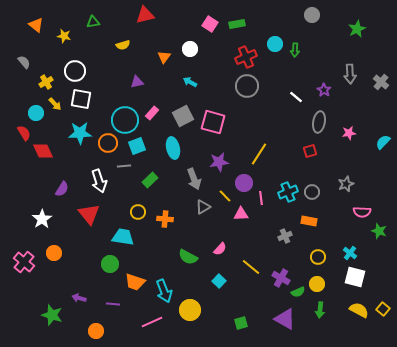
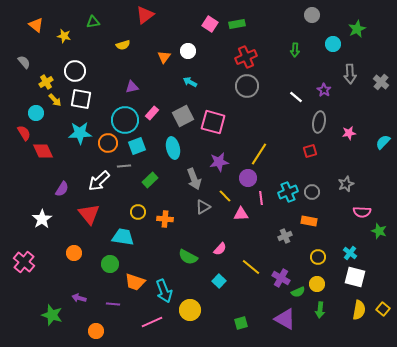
red triangle at (145, 15): rotated 24 degrees counterclockwise
cyan circle at (275, 44): moved 58 px right
white circle at (190, 49): moved 2 px left, 2 px down
purple triangle at (137, 82): moved 5 px left, 5 px down
yellow arrow at (55, 104): moved 4 px up
white arrow at (99, 181): rotated 65 degrees clockwise
purple circle at (244, 183): moved 4 px right, 5 px up
orange circle at (54, 253): moved 20 px right
yellow semicircle at (359, 310): rotated 72 degrees clockwise
